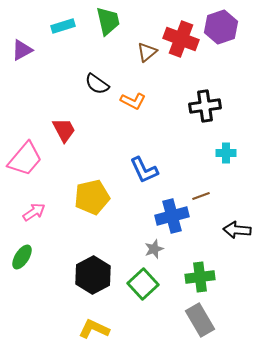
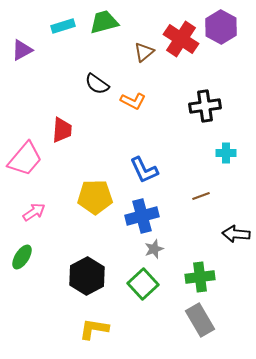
green trapezoid: moved 4 px left, 1 px down; rotated 92 degrees counterclockwise
purple hexagon: rotated 12 degrees counterclockwise
red cross: rotated 12 degrees clockwise
brown triangle: moved 3 px left
red trapezoid: moved 2 px left; rotated 32 degrees clockwise
yellow pentagon: moved 3 px right; rotated 12 degrees clockwise
blue cross: moved 30 px left
black arrow: moved 1 px left, 4 px down
black hexagon: moved 6 px left, 1 px down
yellow L-shape: rotated 16 degrees counterclockwise
